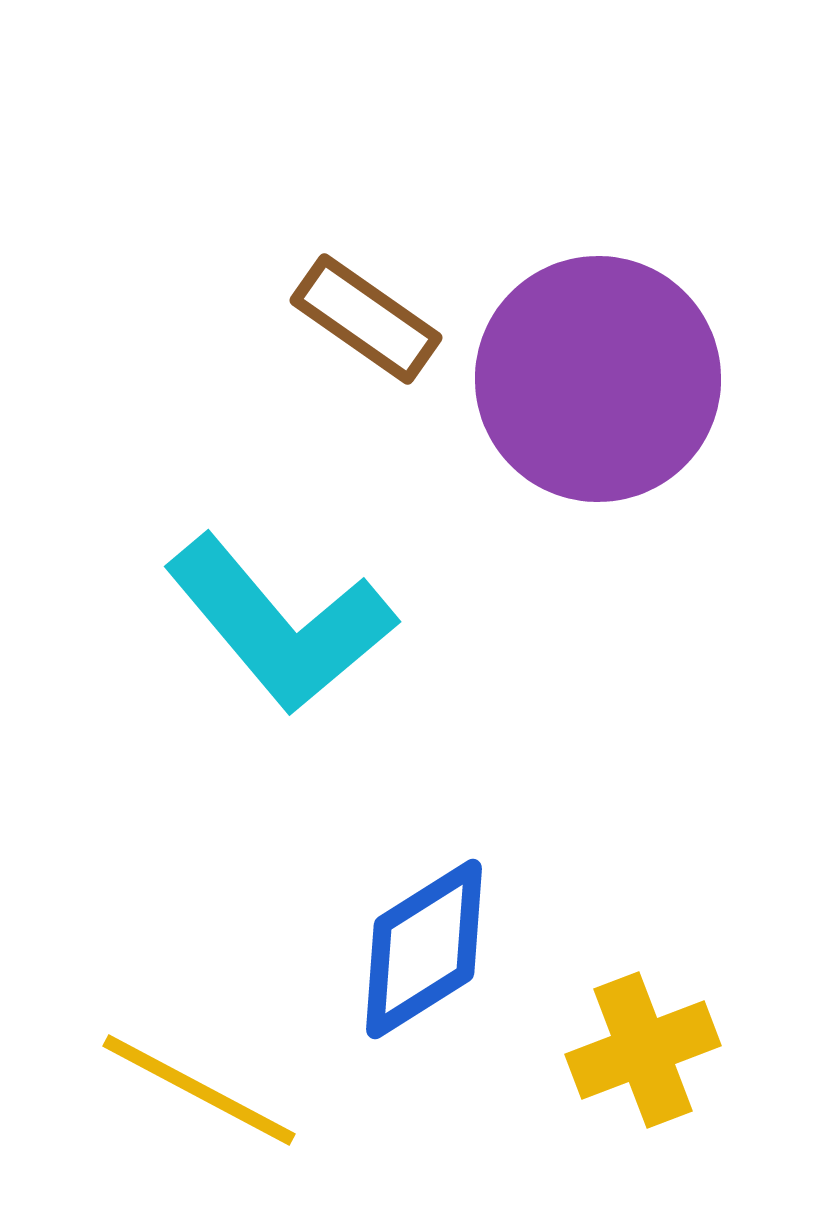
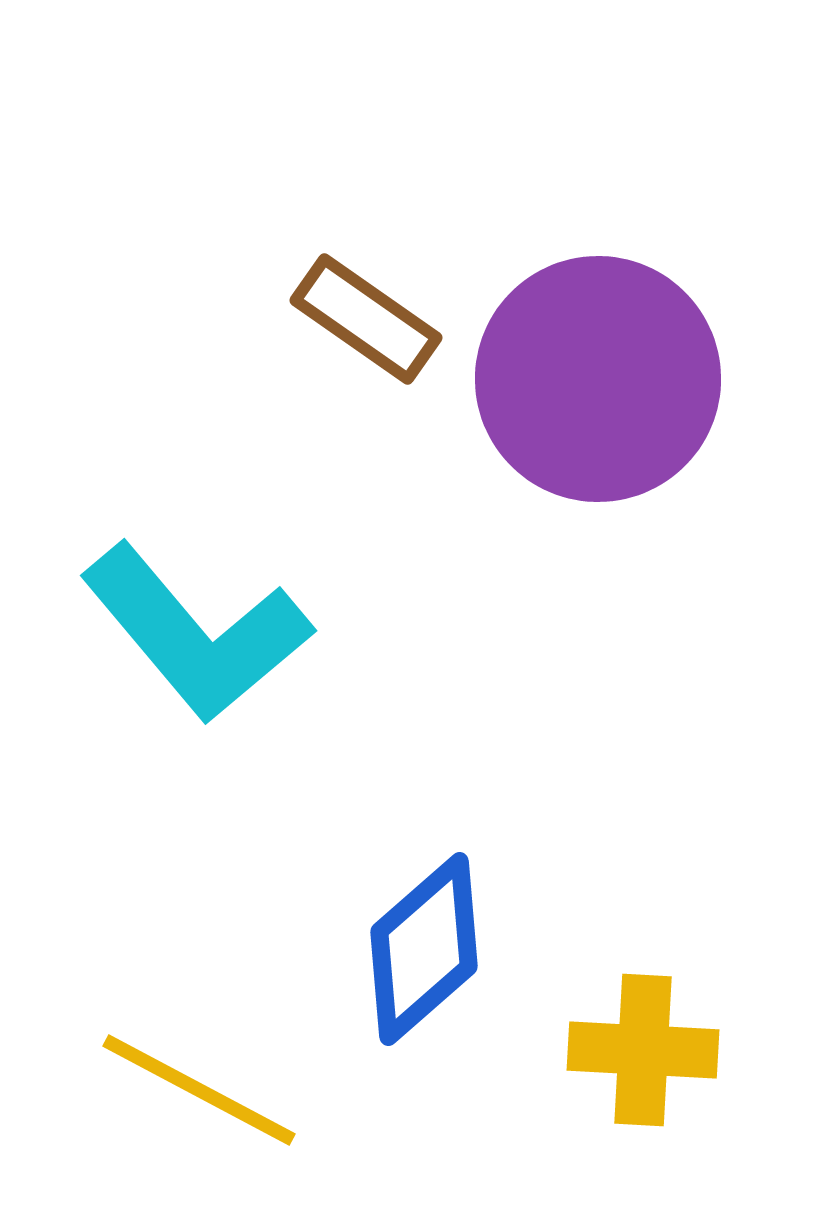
cyan L-shape: moved 84 px left, 9 px down
blue diamond: rotated 9 degrees counterclockwise
yellow cross: rotated 24 degrees clockwise
